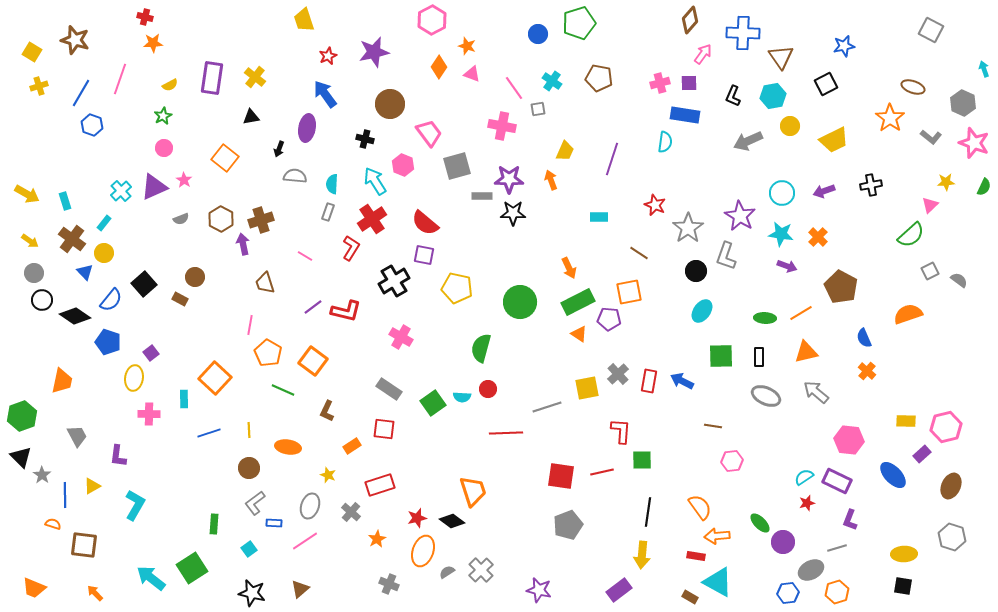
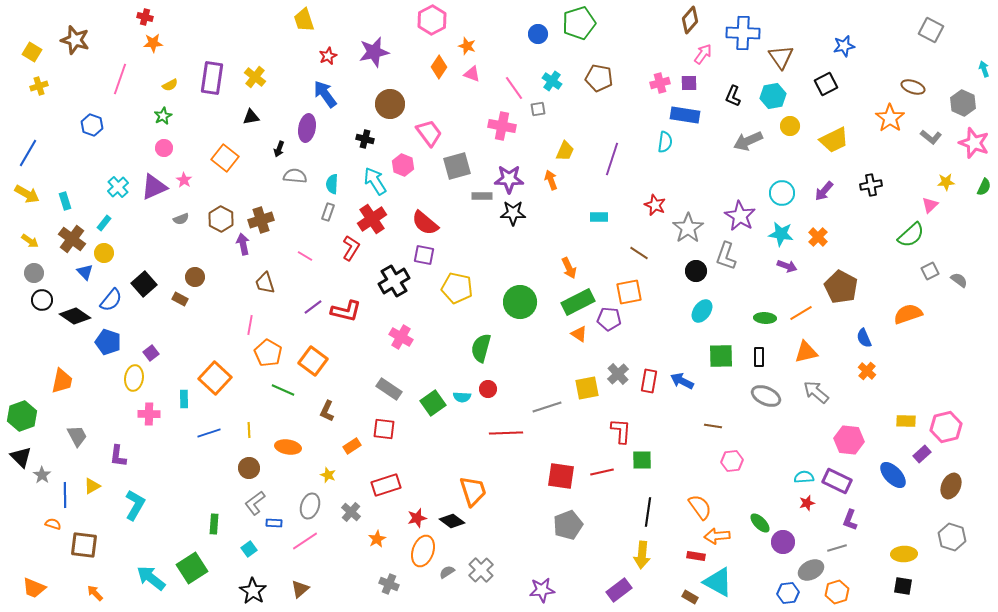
blue line at (81, 93): moved 53 px left, 60 px down
cyan cross at (121, 191): moved 3 px left, 4 px up
purple arrow at (824, 191): rotated 30 degrees counterclockwise
cyan semicircle at (804, 477): rotated 30 degrees clockwise
red rectangle at (380, 485): moved 6 px right
purple star at (539, 590): moved 3 px right; rotated 20 degrees counterclockwise
black star at (252, 593): moved 1 px right, 2 px up; rotated 20 degrees clockwise
